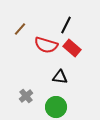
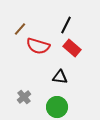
red semicircle: moved 8 px left, 1 px down
gray cross: moved 2 px left, 1 px down
green circle: moved 1 px right
